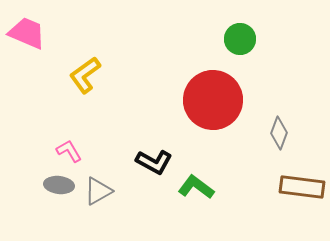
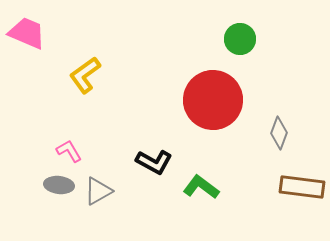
green L-shape: moved 5 px right
